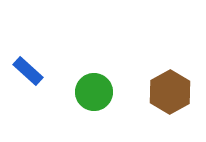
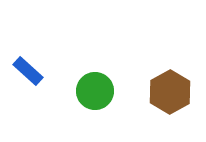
green circle: moved 1 px right, 1 px up
